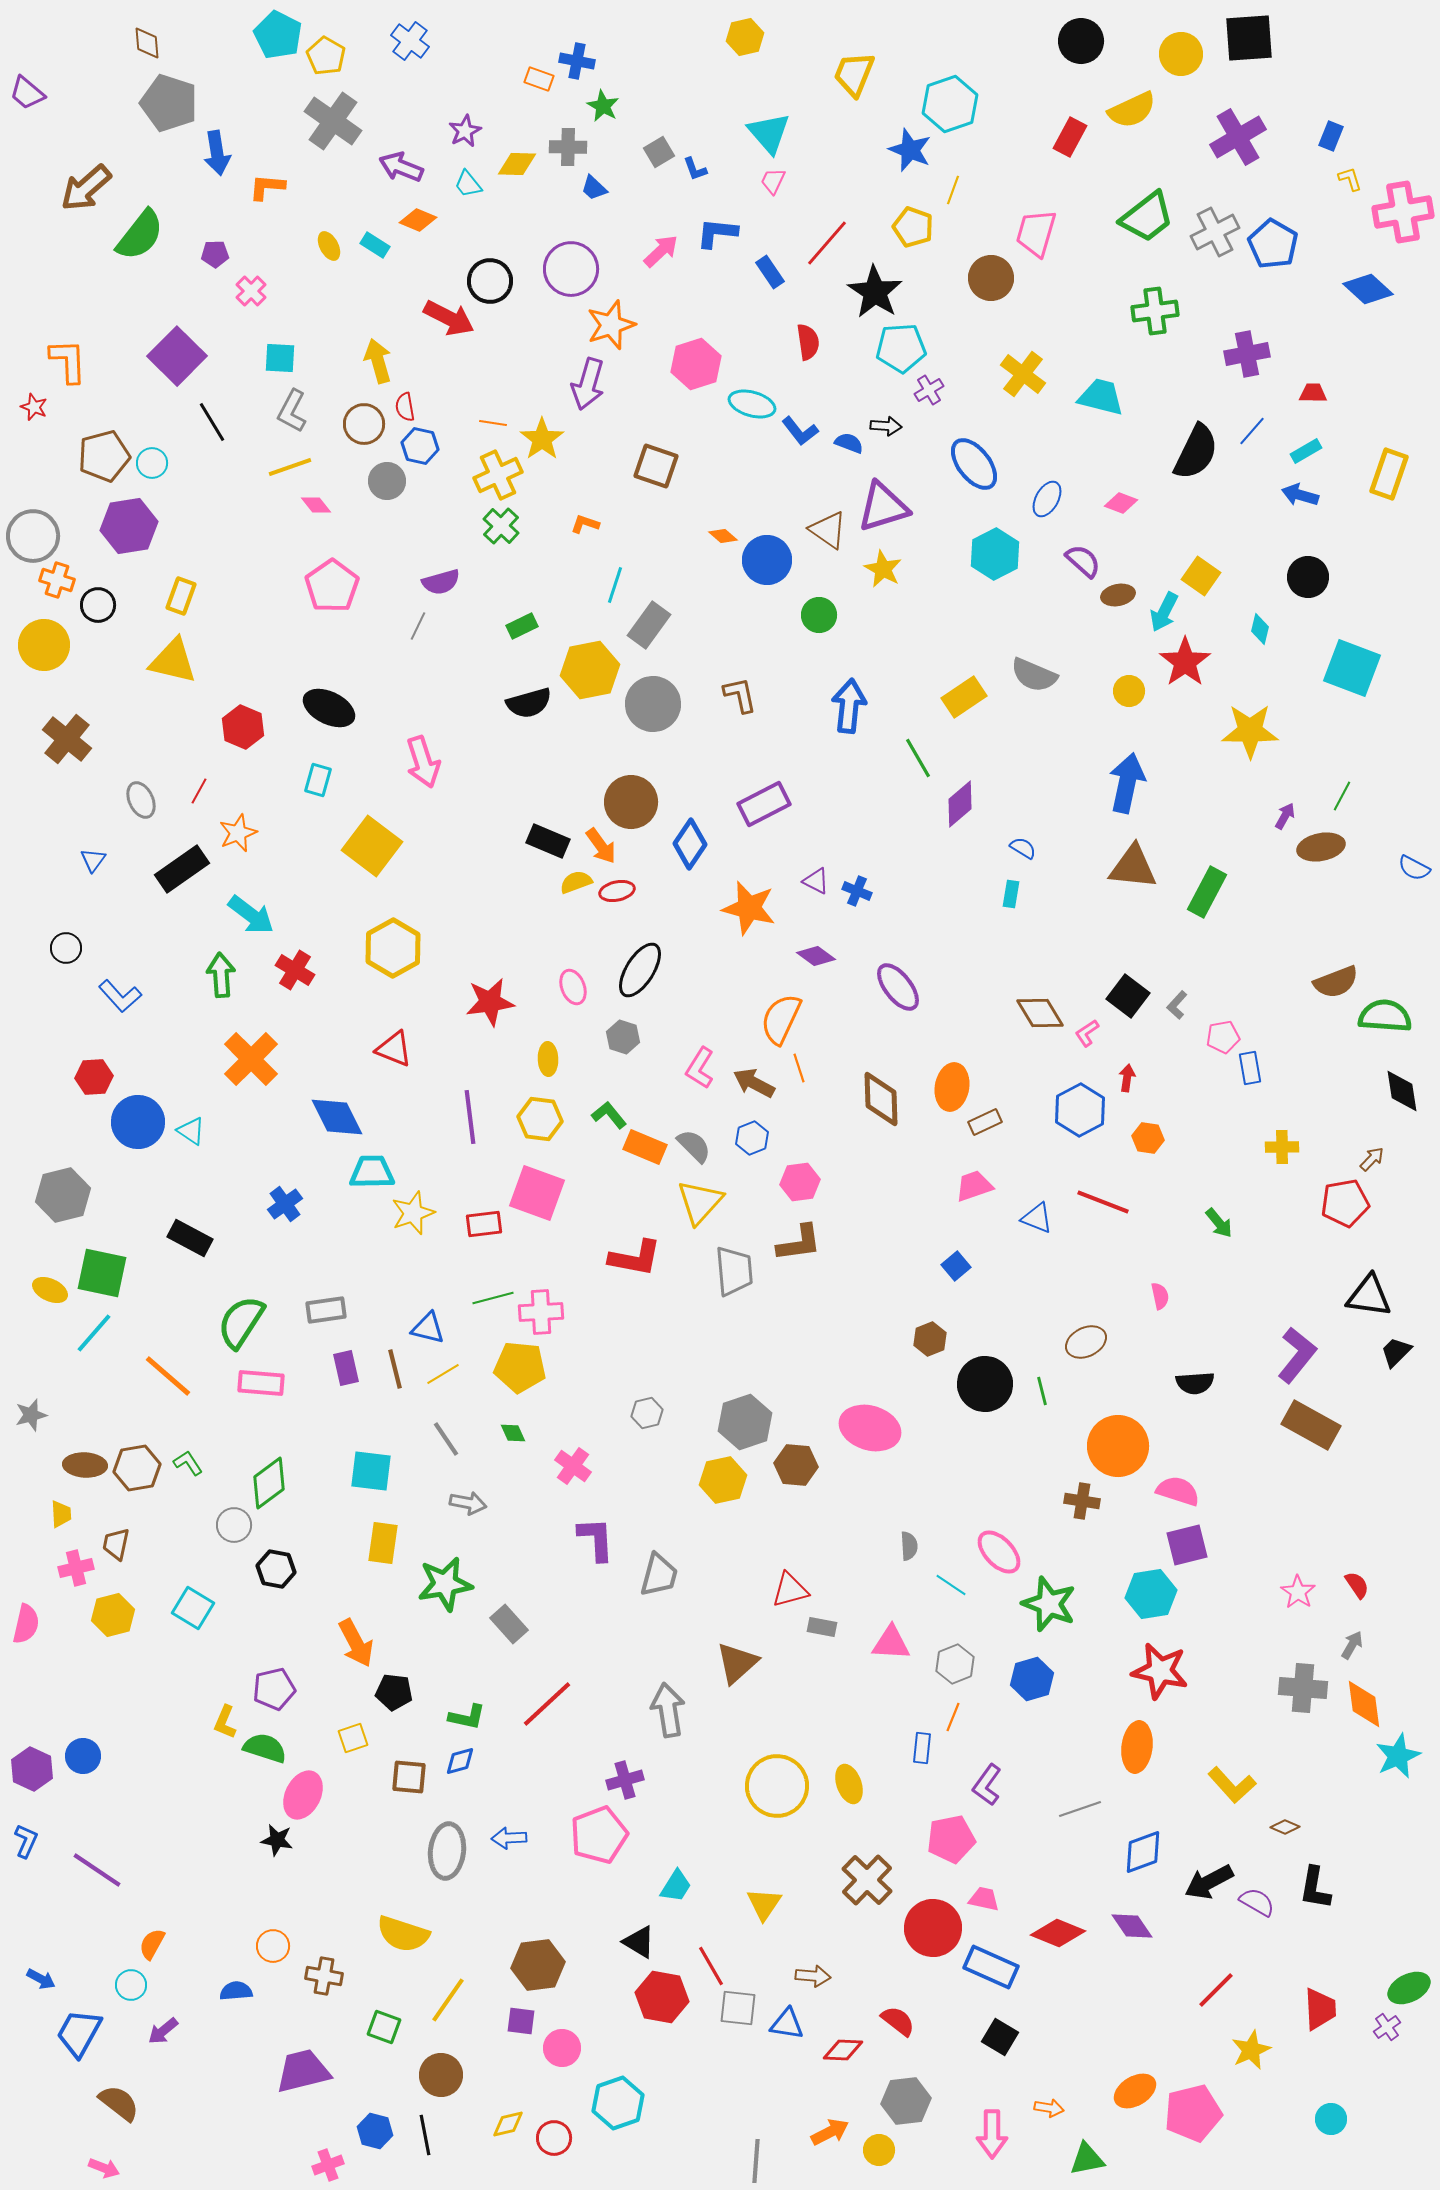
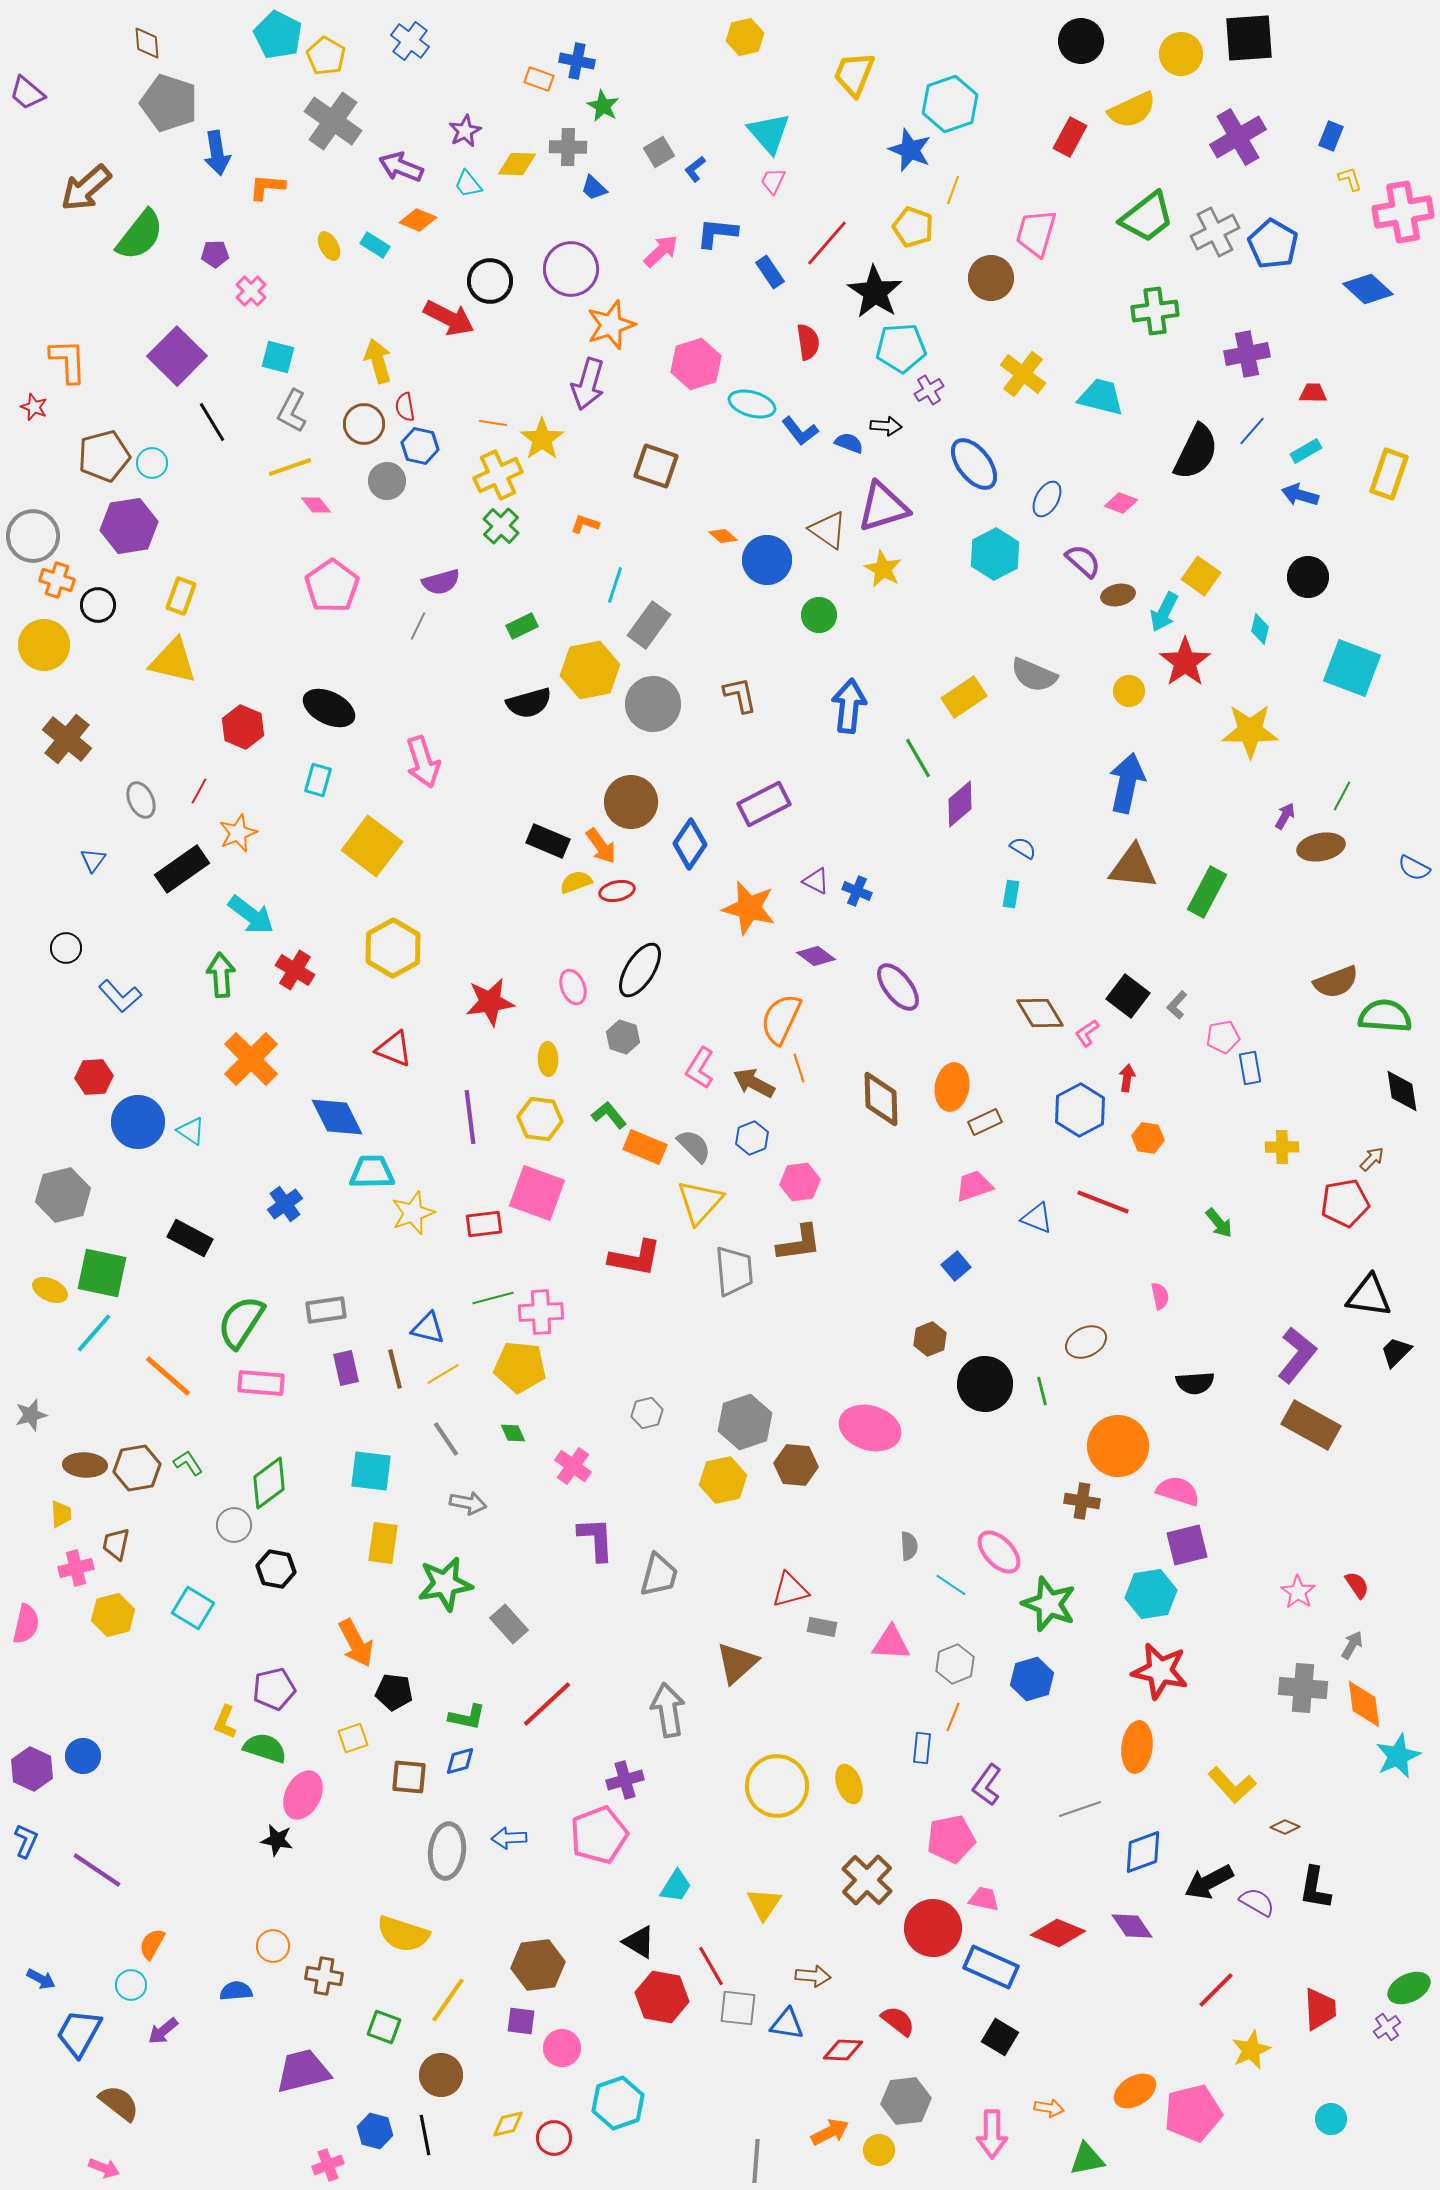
blue L-shape at (695, 169): rotated 72 degrees clockwise
cyan square at (280, 358): moved 2 px left, 1 px up; rotated 12 degrees clockwise
